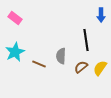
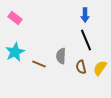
blue arrow: moved 16 px left
black line: rotated 15 degrees counterclockwise
brown semicircle: rotated 64 degrees counterclockwise
